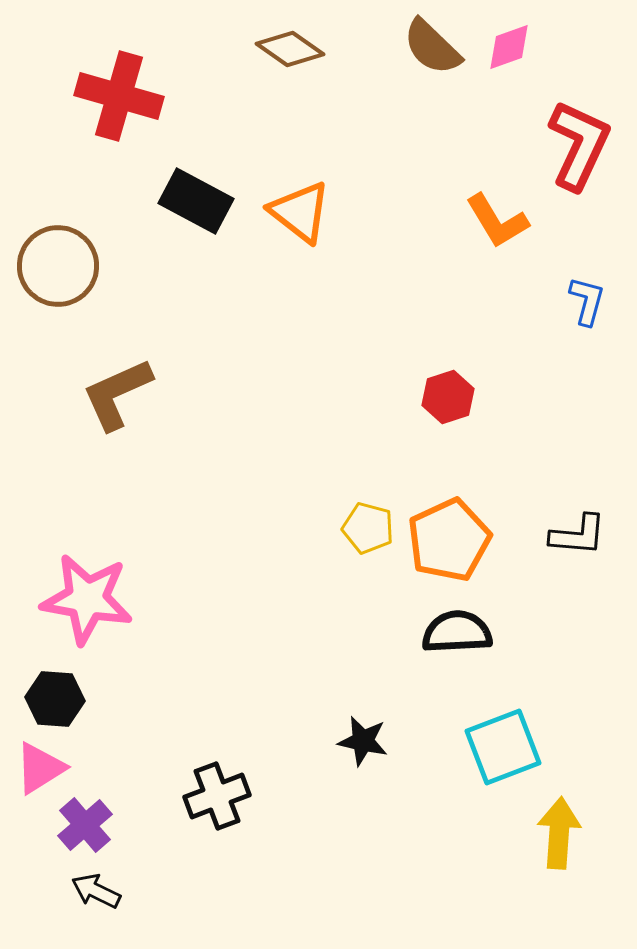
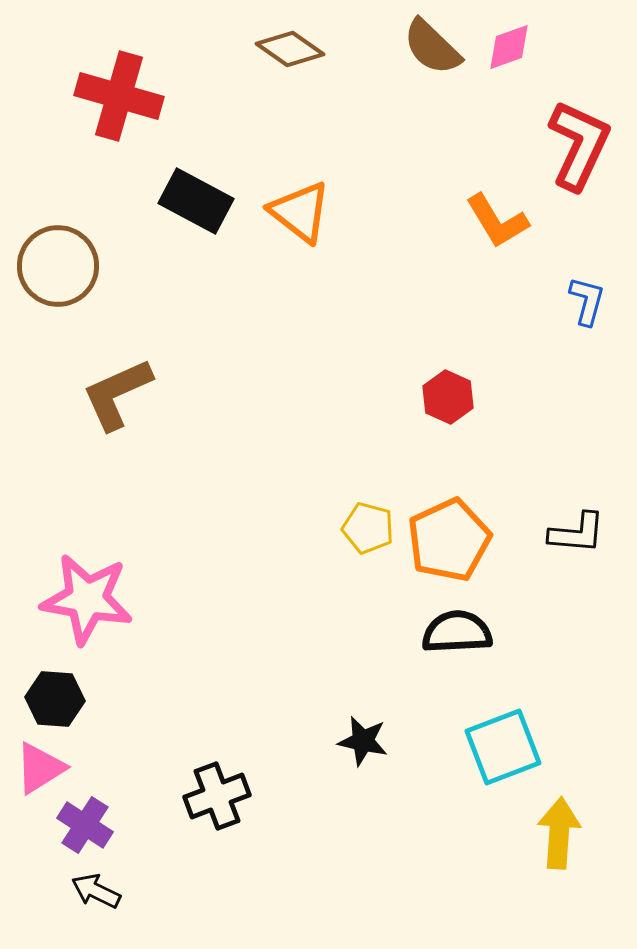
red hexagon: rotated 18 degrees counterclockwise
black L-shape: moved 1 px left, 2 px up
purple cross: rotated 16 degrees counterclockwise
